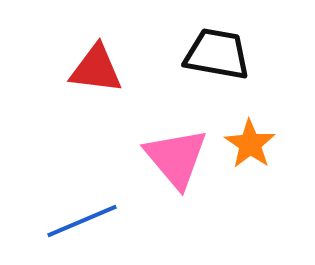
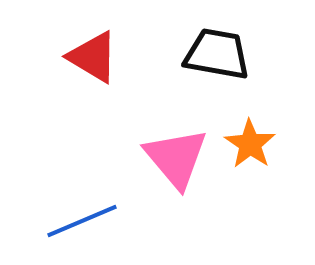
red triangle: moved 3 px left, 12 px up; rotated 24 degrees clockwise
